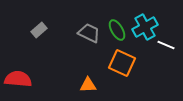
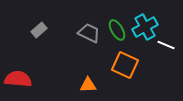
orange square: moved 3 px right, 2 px down
